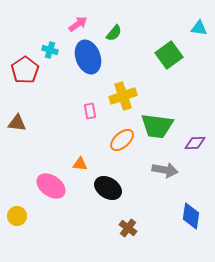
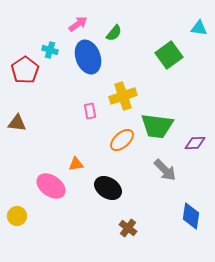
orange triangle: moved 4 px left; rotated 14 degrees counterclockwise
gray arrow: rotated 35 degrees clockwise
